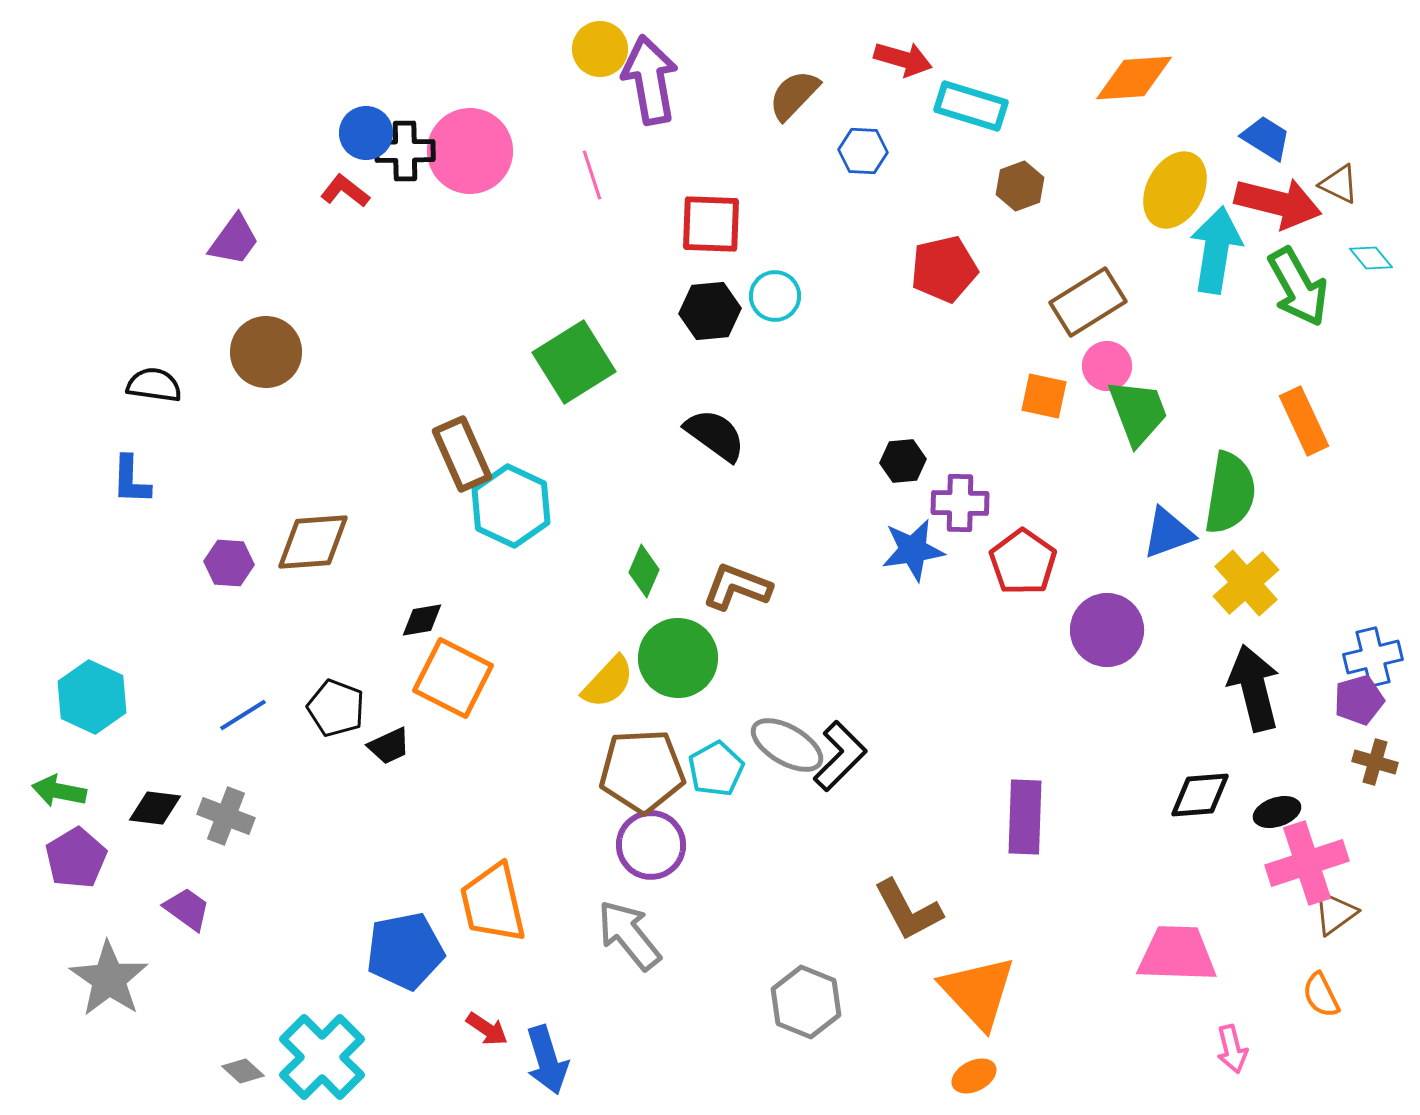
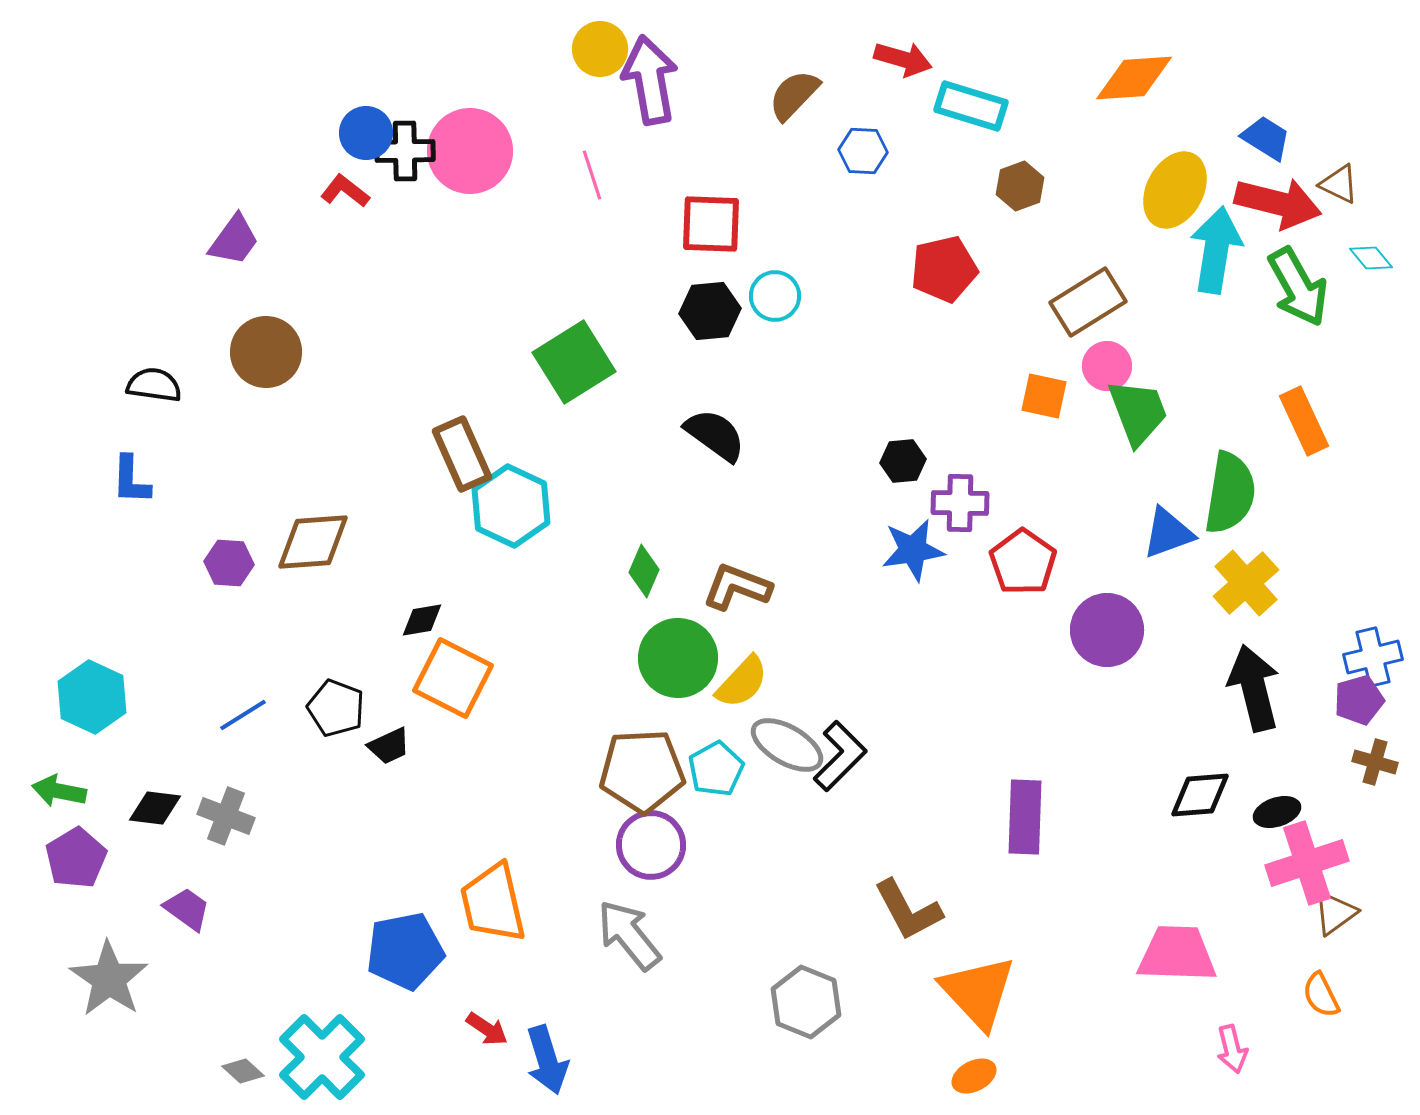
yellow semicircle at (608, 682): moved 134 px right
